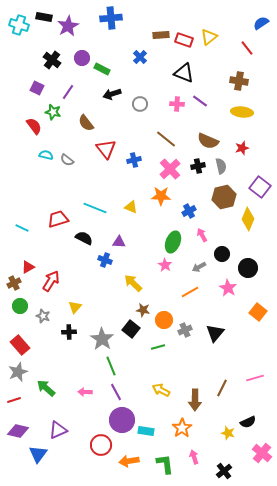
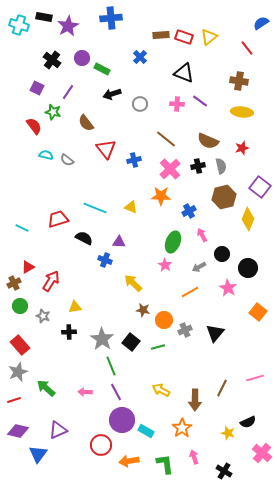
red rectangle at (184, 40): moved 3 px up
yellow triangle at (75, 307): rotated 40 degrees clockwise
black square at (131, 329): moved 13 px down
cyan rectangle at (146, 431): rotated 21 degrees clockwise
black cross at (224, 471): rotated 21 degrees counterclockwise
